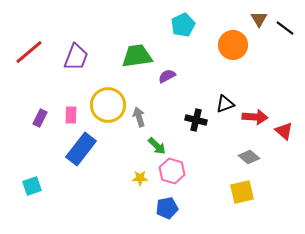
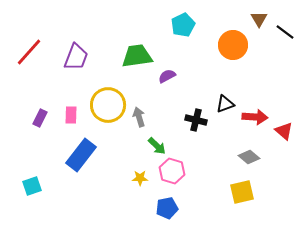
black line: moved 4 px down
red line: rotated 8 degrees counterclockwise
blue rectangle: moved 6 px down
